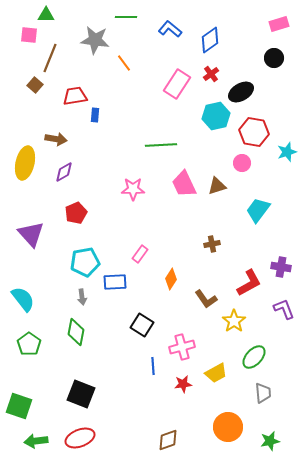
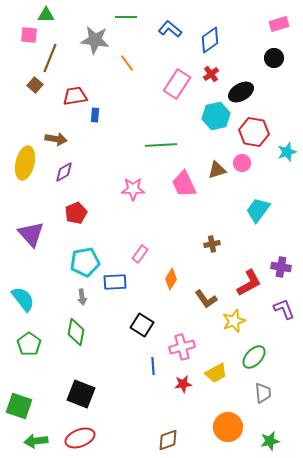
orange line at (124, 63): moved 3 px right
brown triangle at (217, 186): moved 16 px up
yellow star at (234, 321): rotated 15 degrees clockwise
